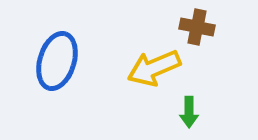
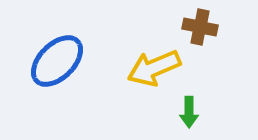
brown cross: moved 3 px right
blue ellipse: rotated 28 degrees clockwise
